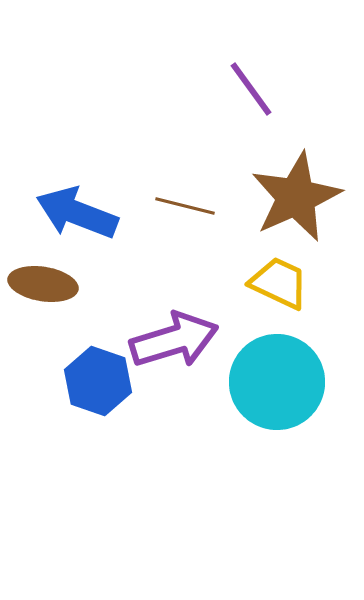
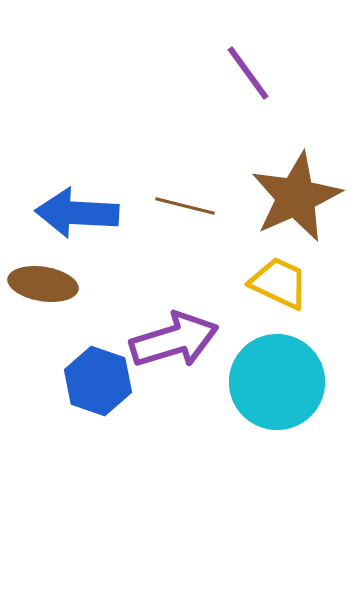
purple line: moved 3 px left, 16 px up
blue arrow: rotated 18 degrees counterclockwise
